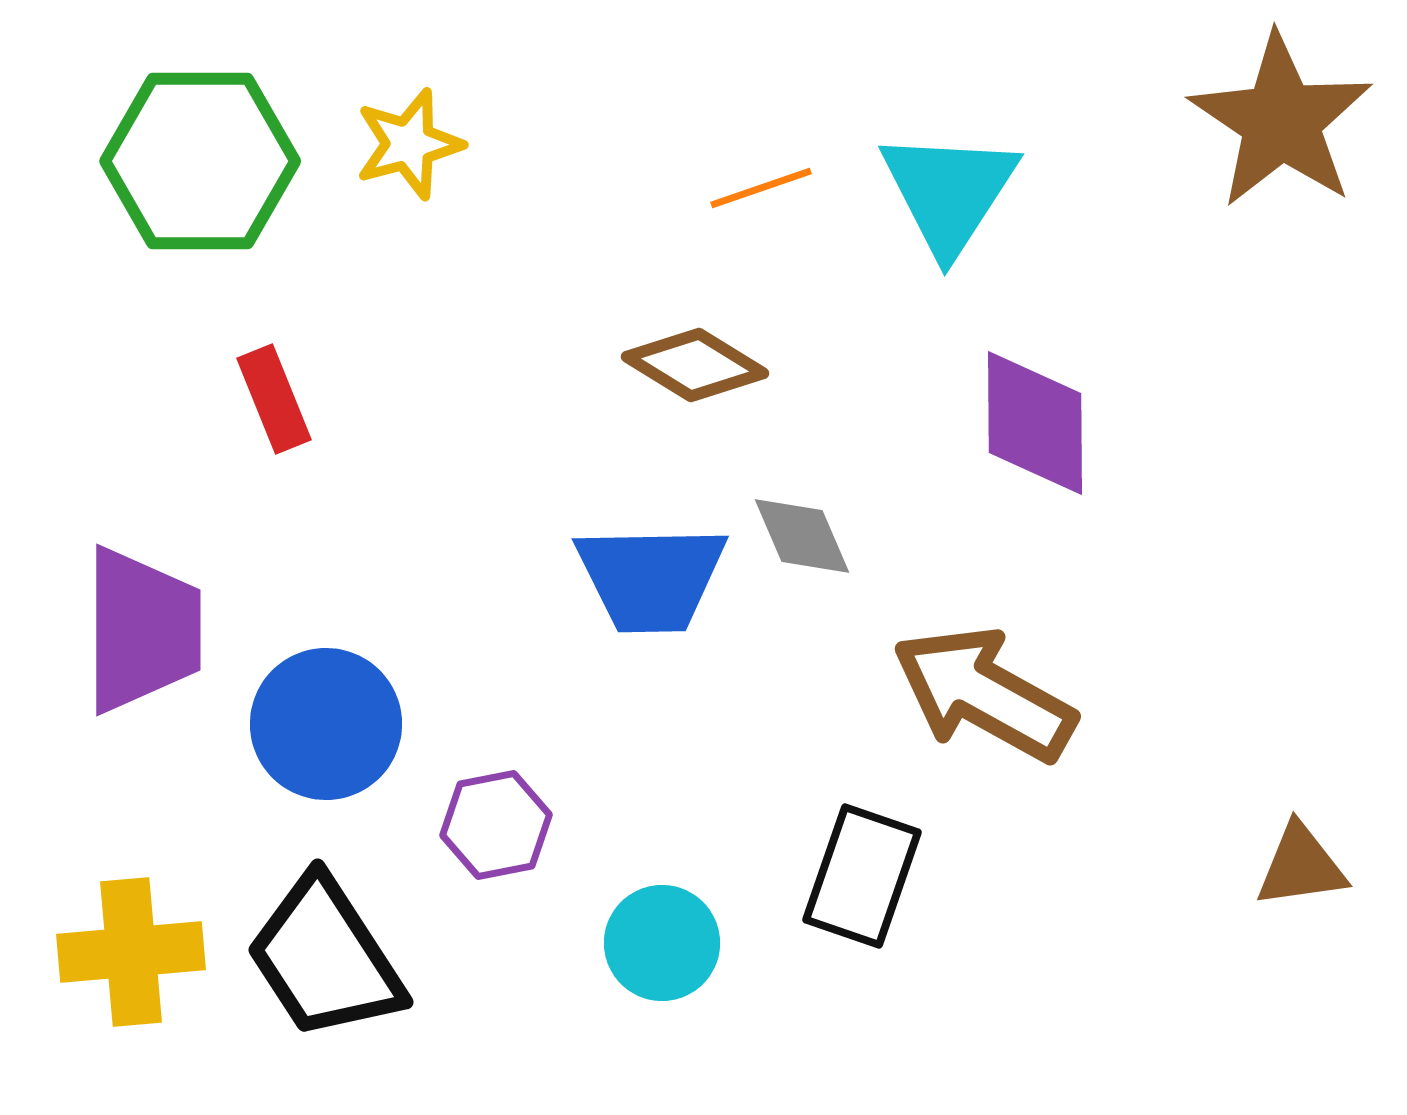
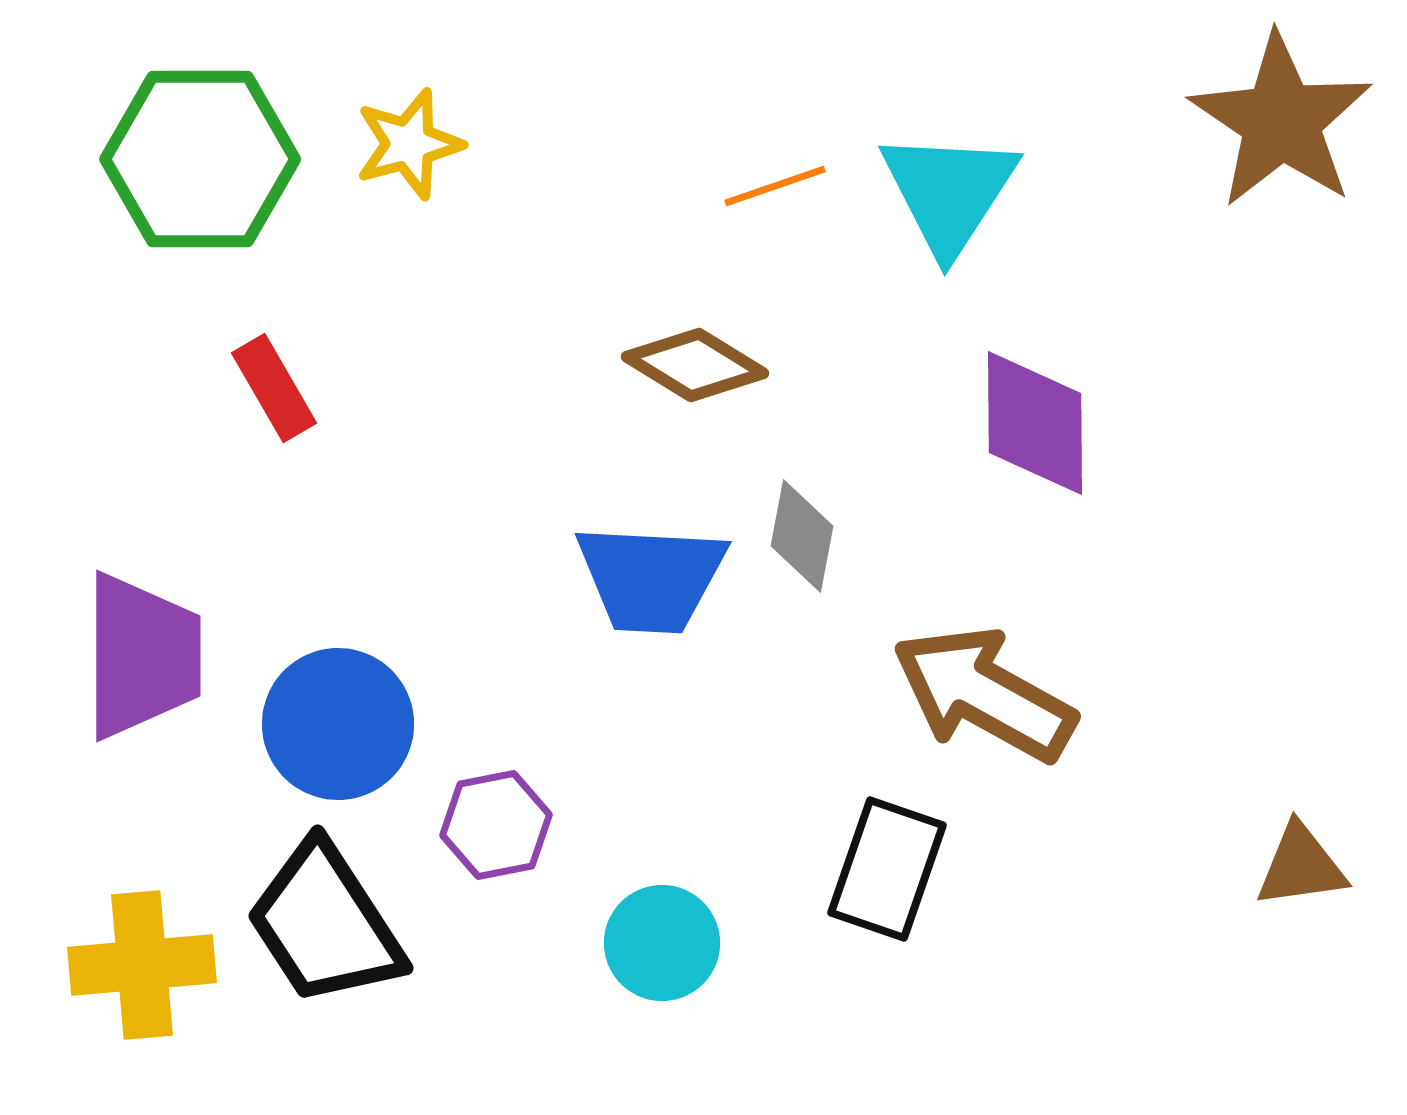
green hexagon: moved 2 px up
orange line: moved 14 px right, 2 px up
red rectangle: moved 11 px up; rotated 8 degrees counterclockwise
gray diamond: rotated 34 degrees clockwise
blue trapezoid: rotated 4 degrees clockwise
purple trapezoid: moved 26 px down
blue circle: moved 12 px right
black rectangle: moved 25 px right, 7 px up
yellow cross: moved 11 px right, 13 px down
black trapezoid: moved 34 px up
